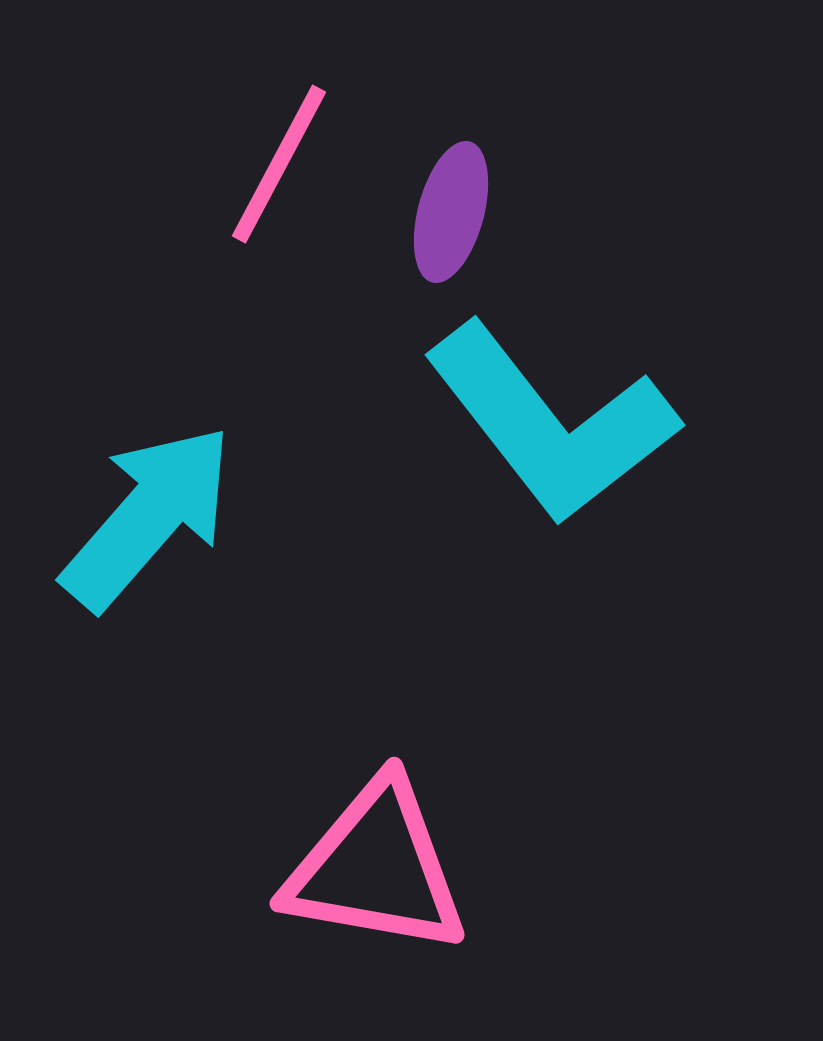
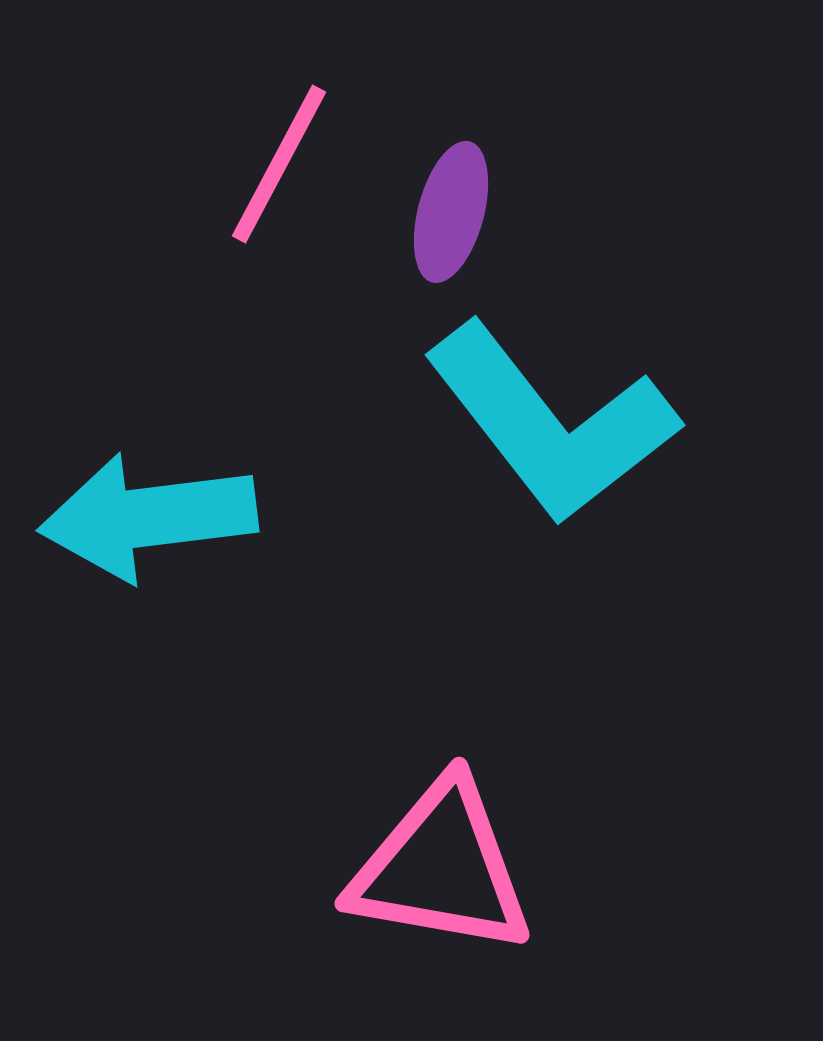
cyan arrow: rotated 138 degrees counterclockwise
pink triangle: moved 65 px right
